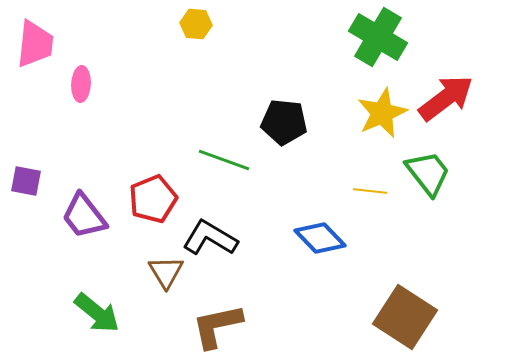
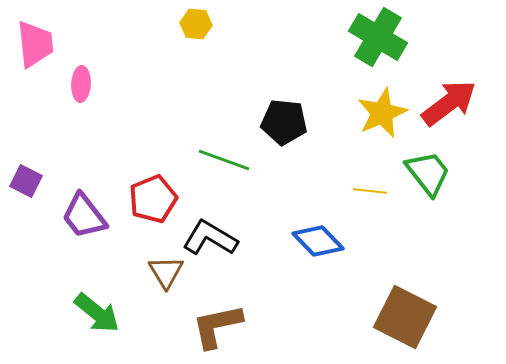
pink trapezoid: rotated 12 degrees counterclockwise
red arrow: moved 3 px right, 5 px down
purple square: rotated 16 degrees clockwise
blue diamond: moved 2 px left, 3 px down
brown square: rotated 6 degrees counterclockwise
